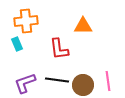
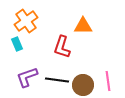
orange cross: rotated 30 degrees counterclockwise
red L-shape: moved 3 px right, 2 px up; rotated 25 degrees clockwise
purple L-shape: moved 2 px right, 6 px up
